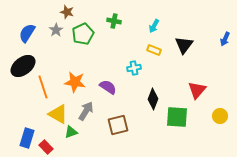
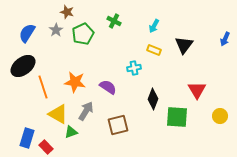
green cross: rotated 16 degrees clockwise
red triangle: rotated 12 degrees counterclockwise
